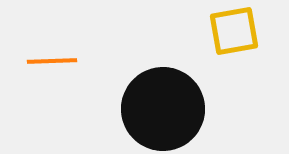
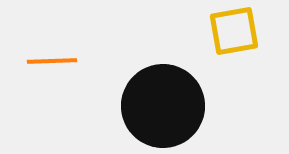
black circle: moved 3 px up
